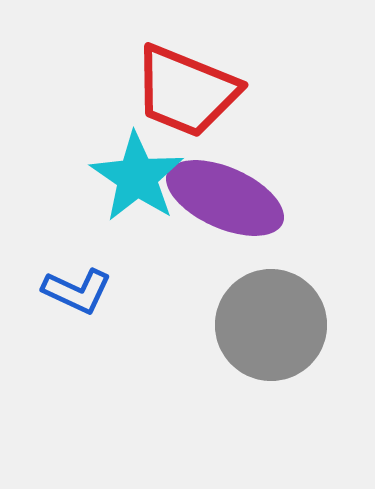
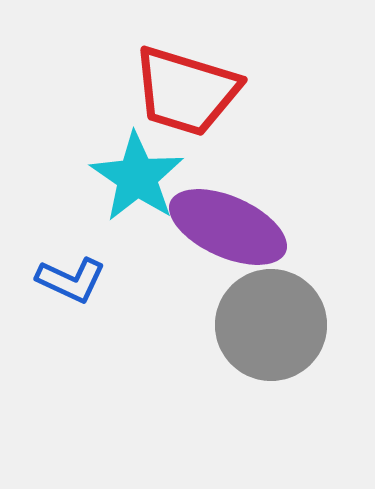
red trapezoid: rotated 5 degrees counterclockwise
purple ellipse: moved 3 px right, 29 px down
blue L-shape: moved 6 px left, 11 px up
